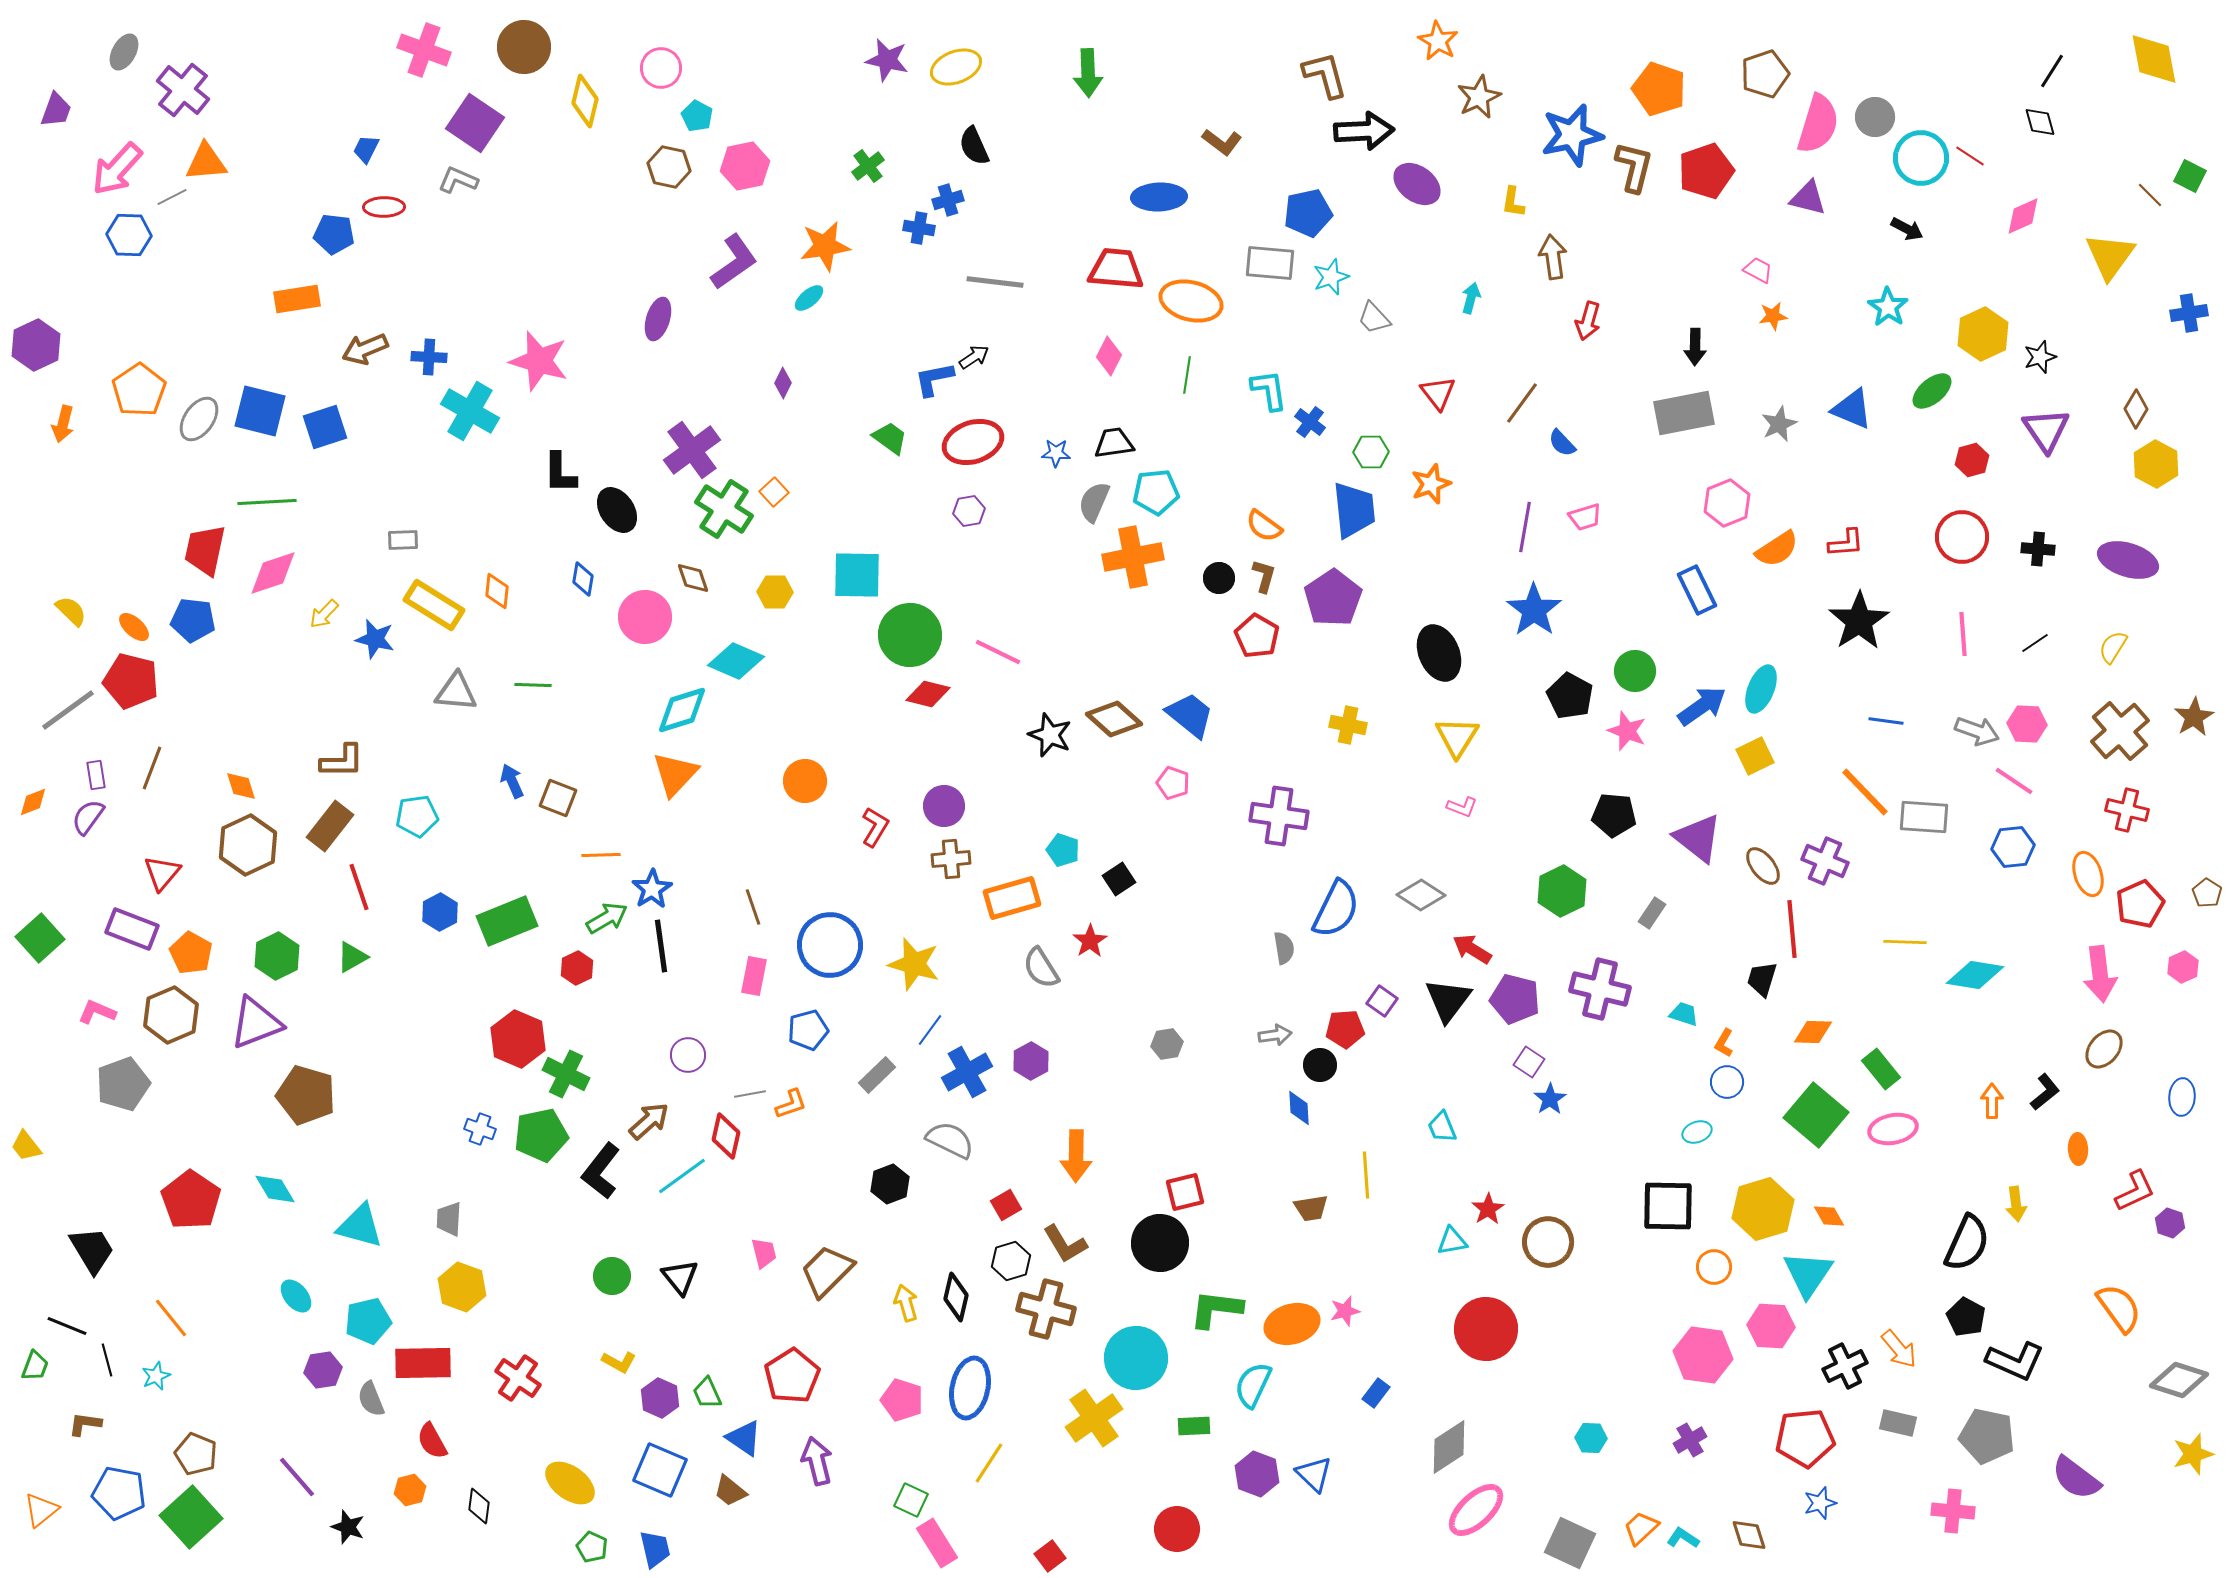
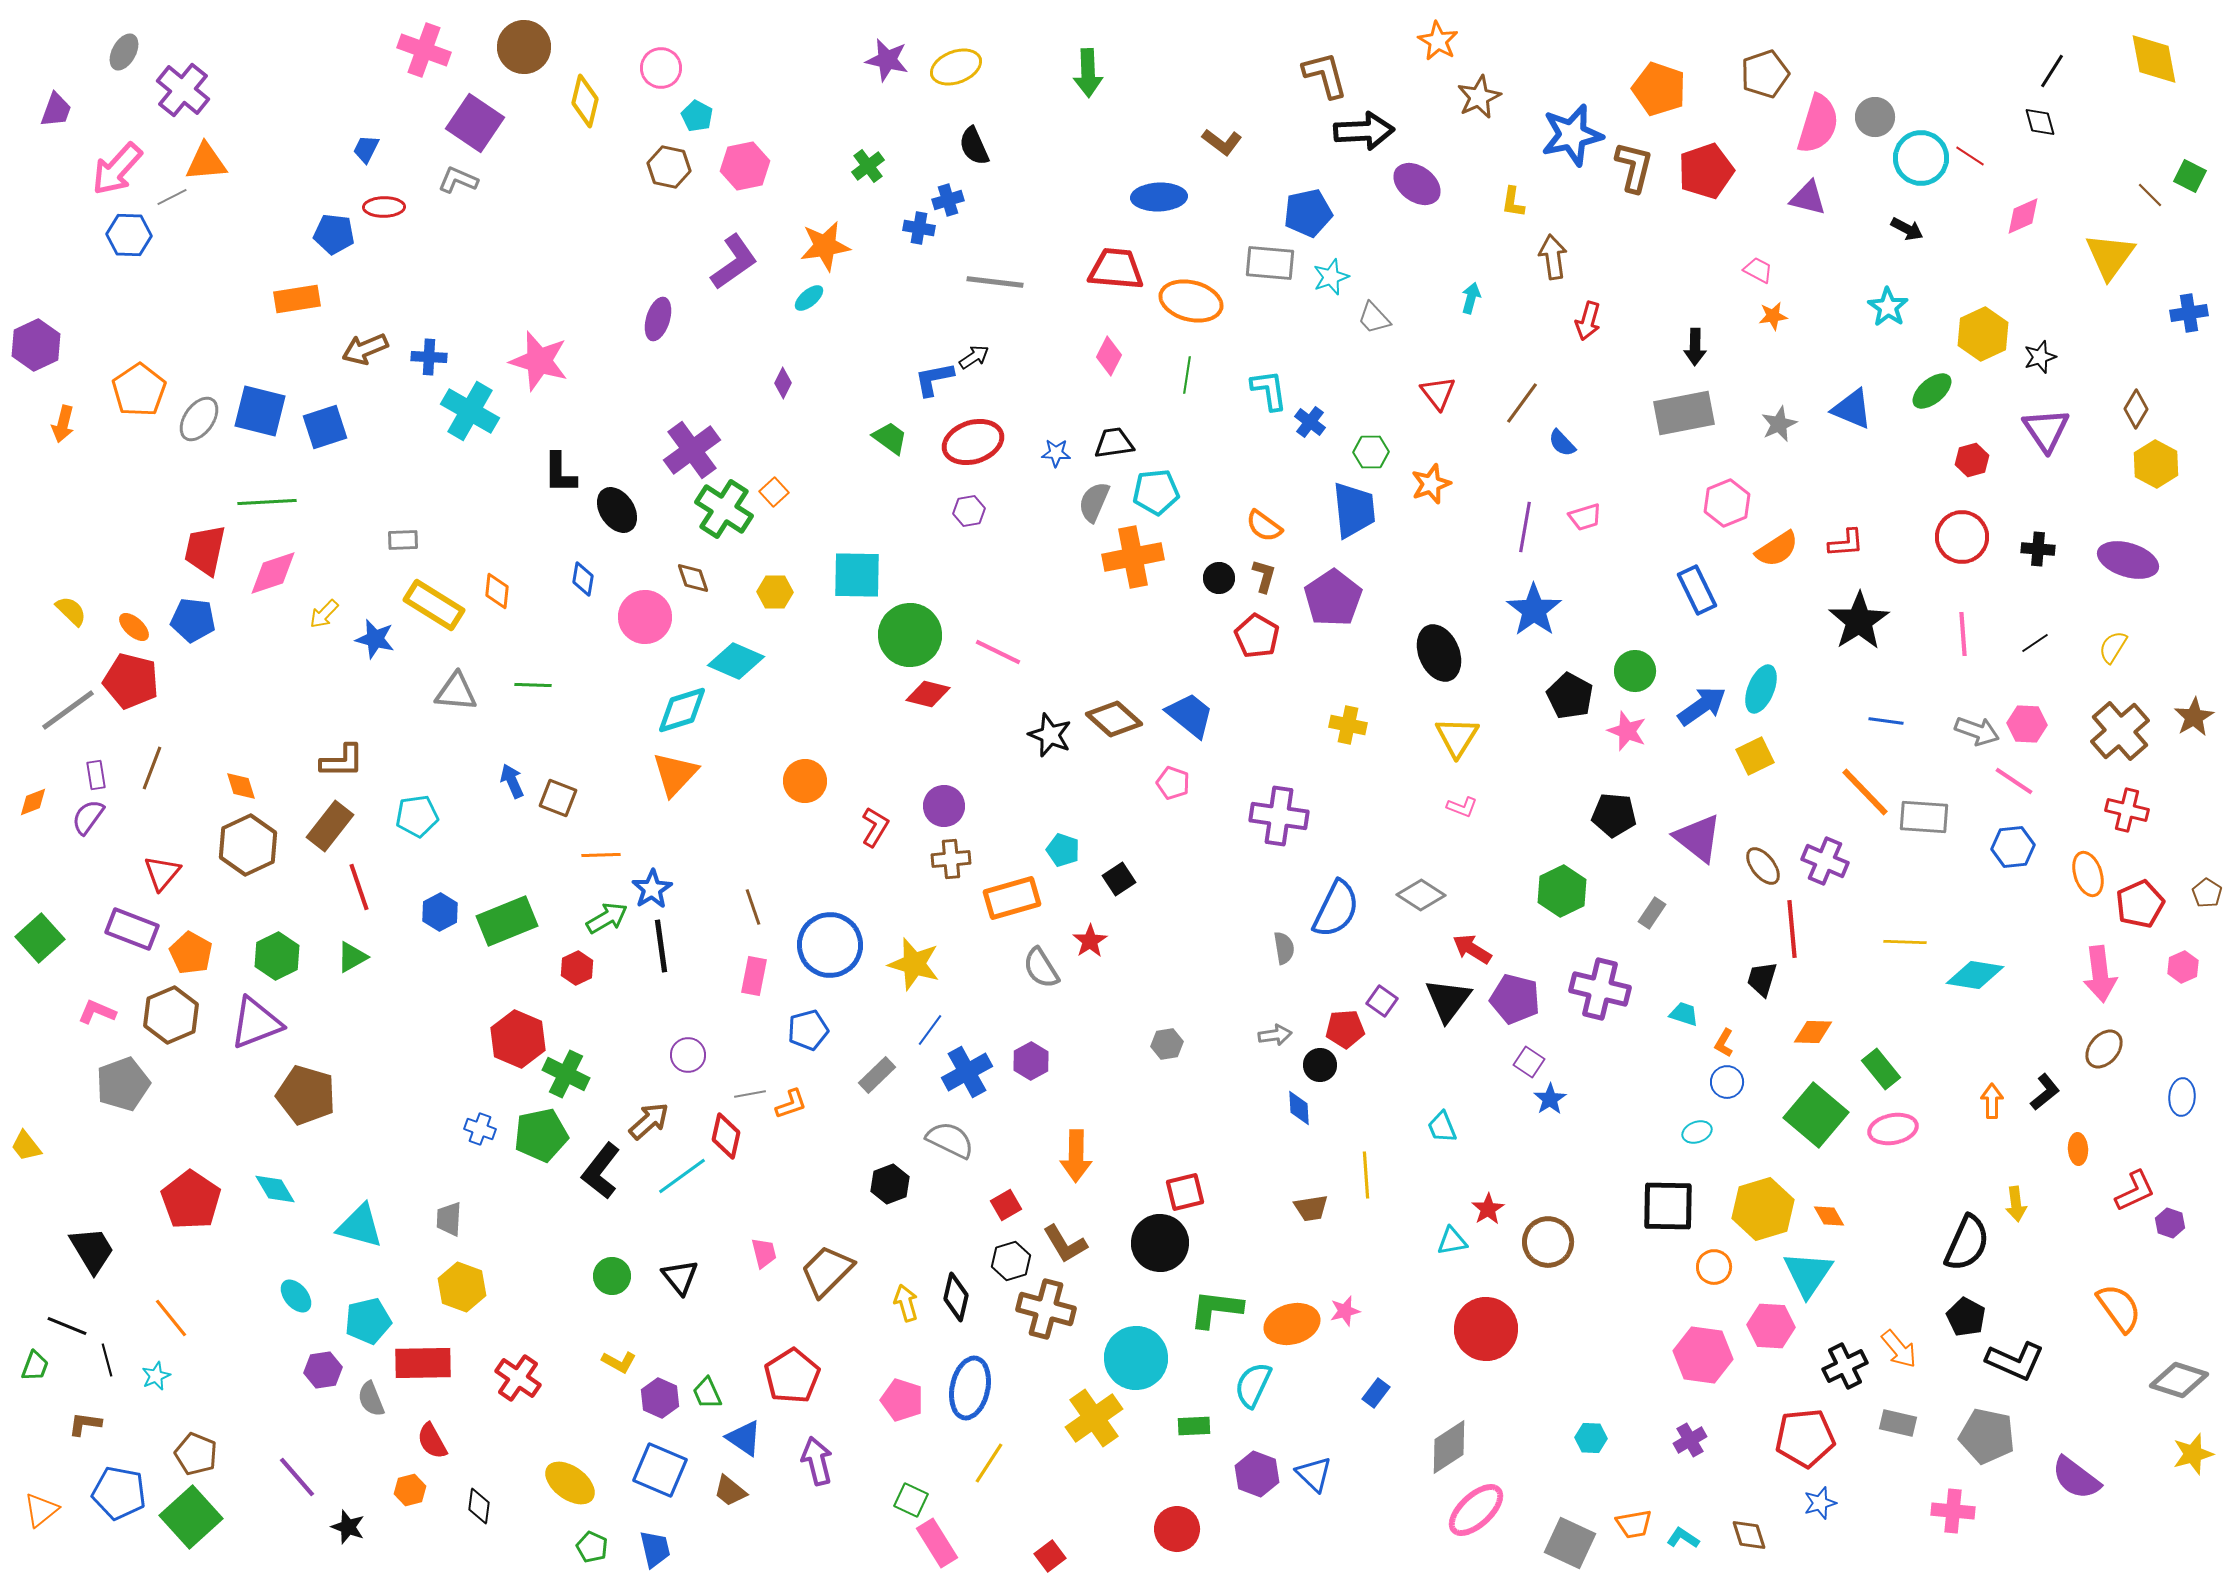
orange trapezoid at (1641, 1528): moved 7 px left, 4 px up; rotated 147 degrees counterclockwise
